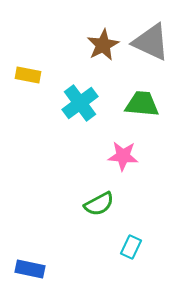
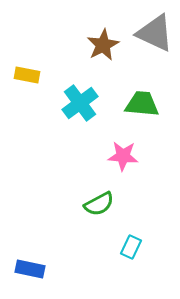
gray triangle: moved 4 px right, 9 px up
yellow rectangle: moved 1 px left
